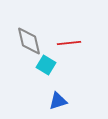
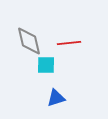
cyan square: rotated 30 degrees counterclockwise
blue triangle: moved 2 px left, 3 px up
